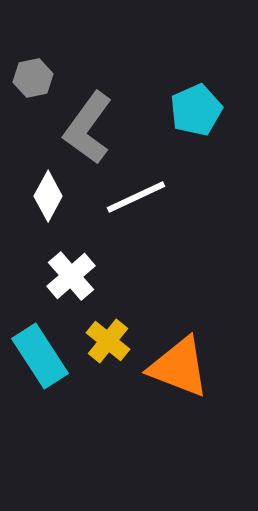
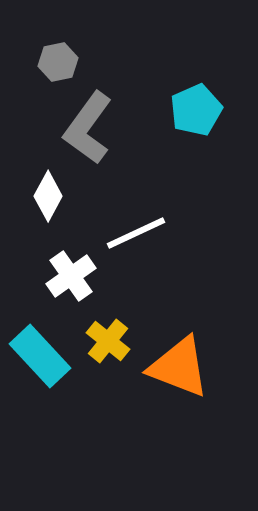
gray hexagon: moved 25 px right, 16 px up
white line: moved 36 px down
white cross: rotated 6 degrees clockwise
cyan rectangle: rotated 10 degrees counterclockwise
